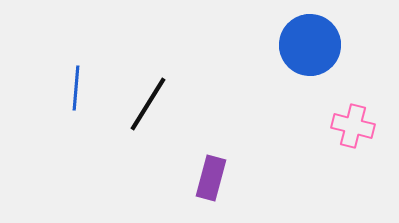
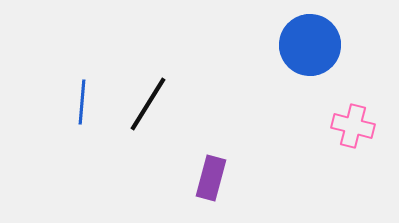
blue line: moved 6 px right, 14 px down
